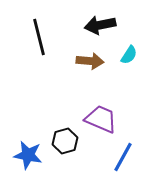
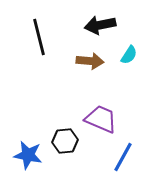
black hexagon: rotated 10 degrees clockwise
